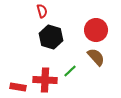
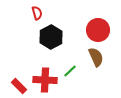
red semicircle: moved 5 px left, 2 px down
red circle: moved 2 px right
black hexagon: rotated 15 degrees clockwise
brown semicircle: rotated 18 degrees clockwise
red rectangle: moved 1 px right, 1 px up; rotated 35 degrees clockwise
